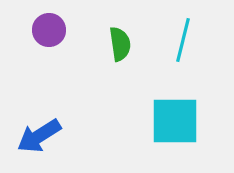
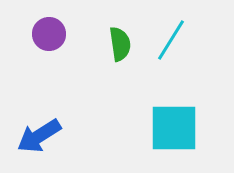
purple circle: moved 4 px down
cyan line: moved 12 px left; rotated 18 degrees clockwise
cyan square: moved 1 px left, 7 px down
